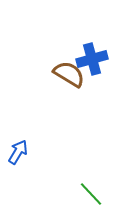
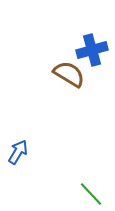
blue cross: moved 9 px up
